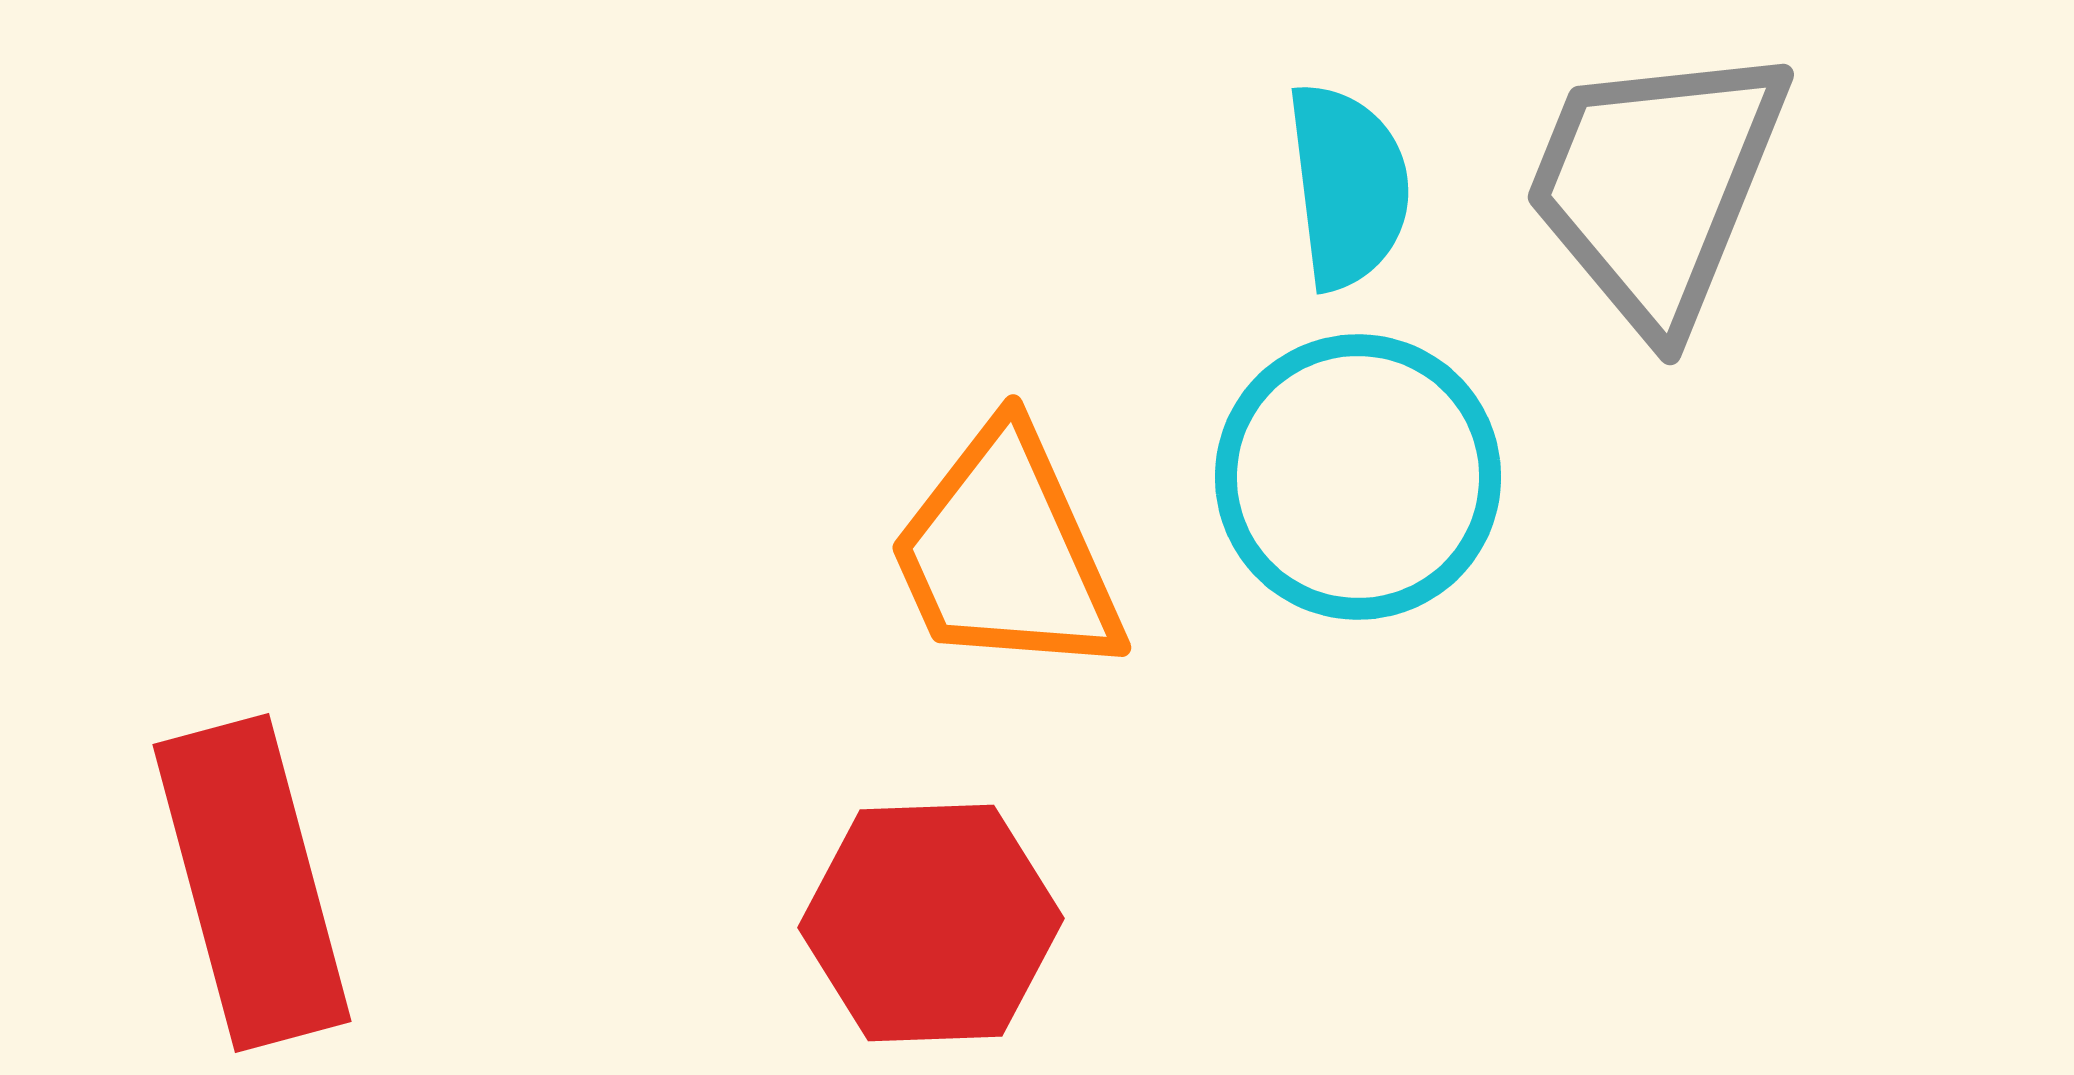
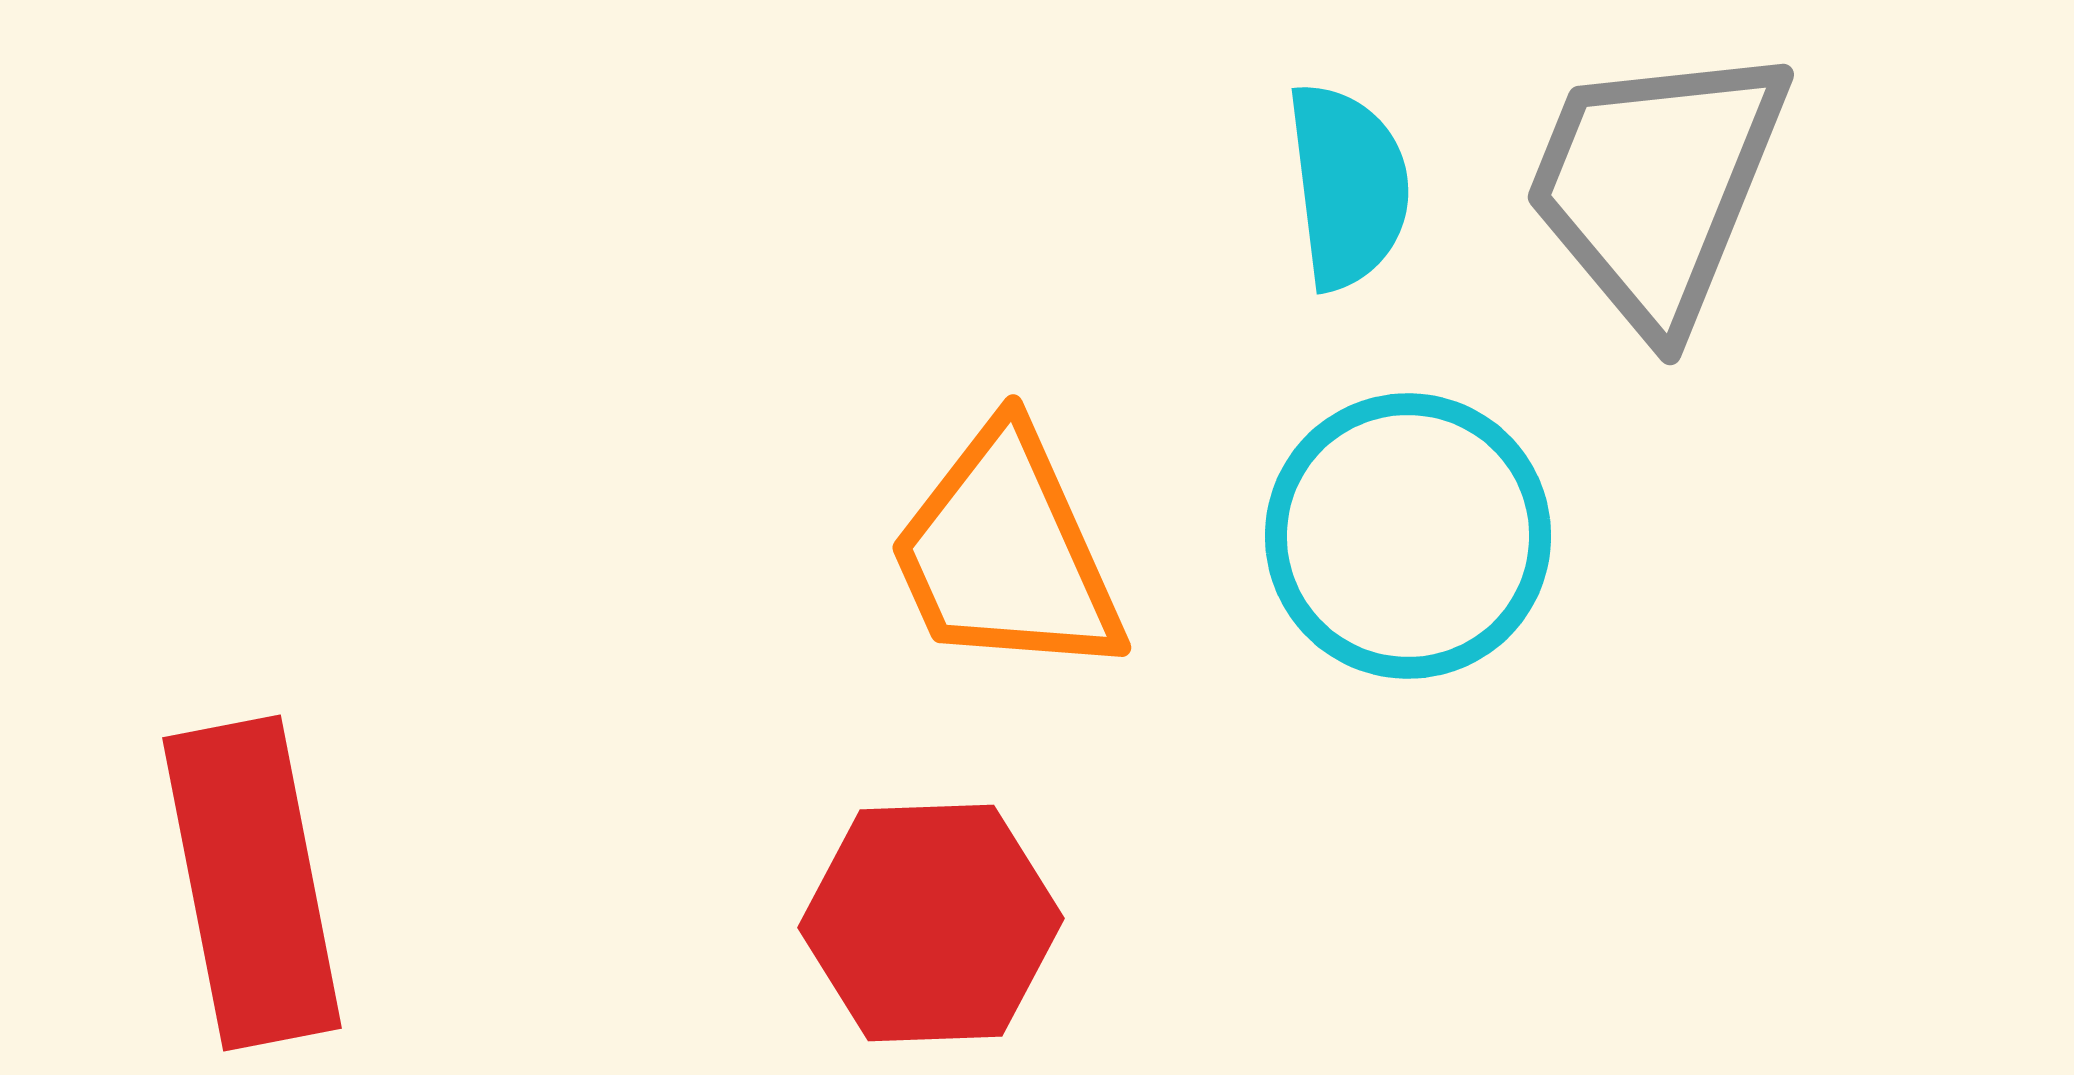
cyan circle: moved 50 px right, 59 px down
red rectangle: rotated 4 degrees clockwise
